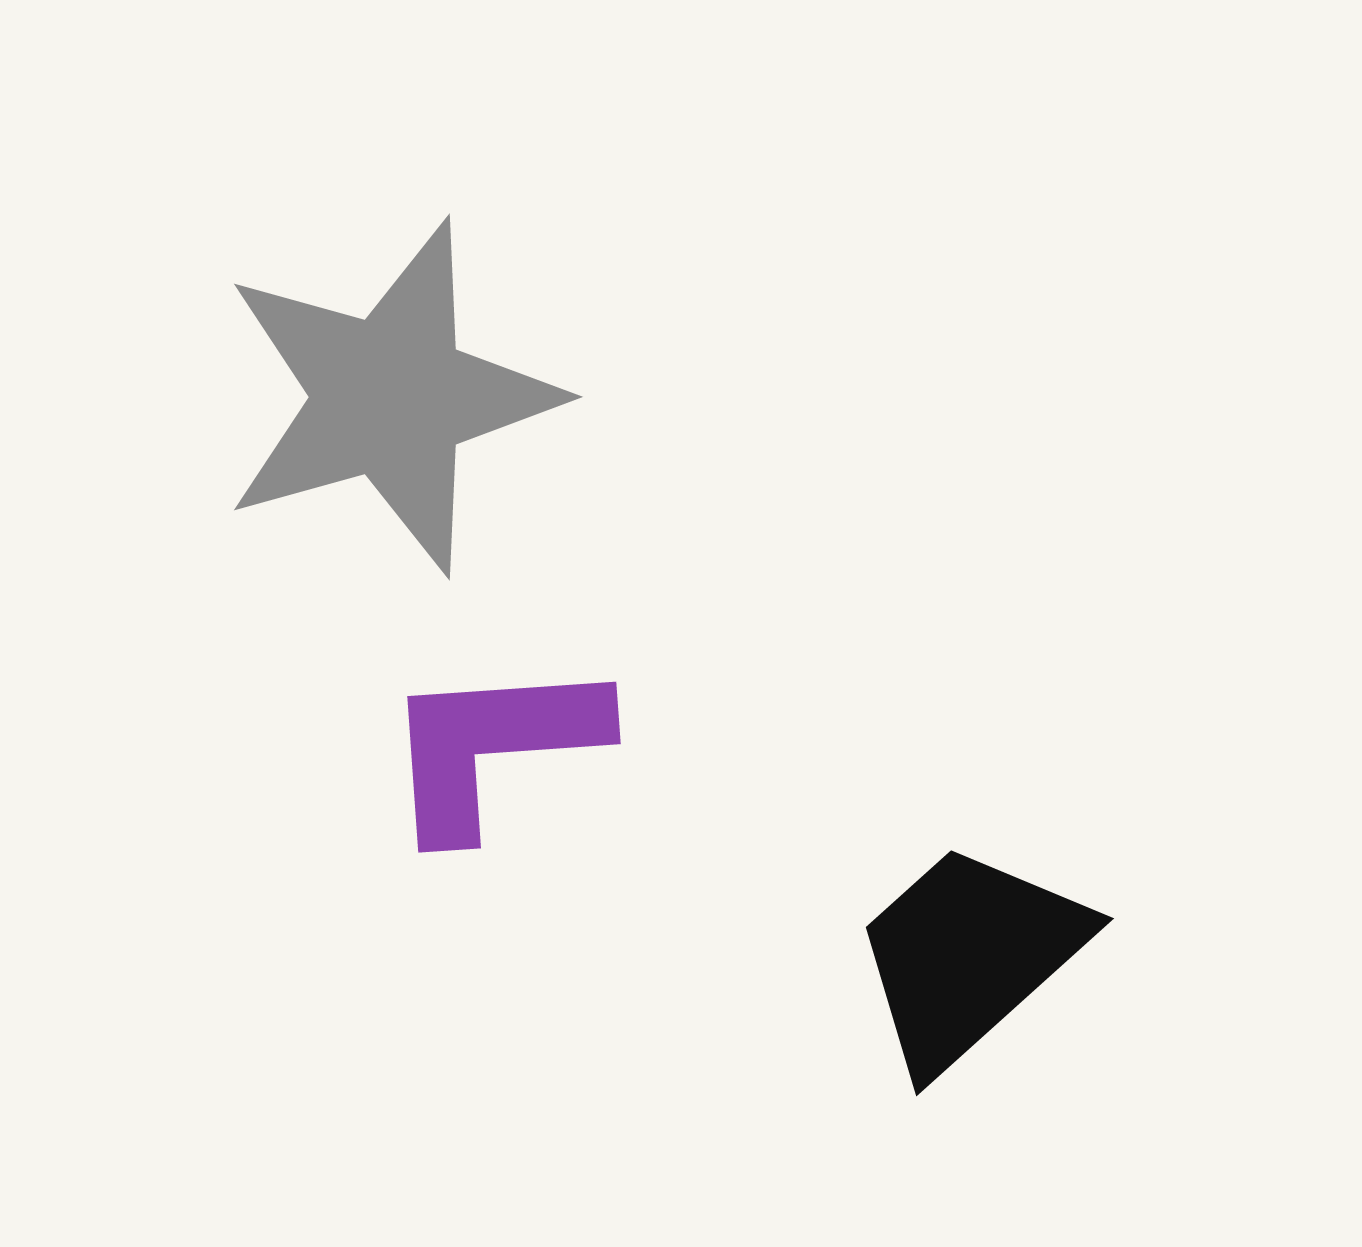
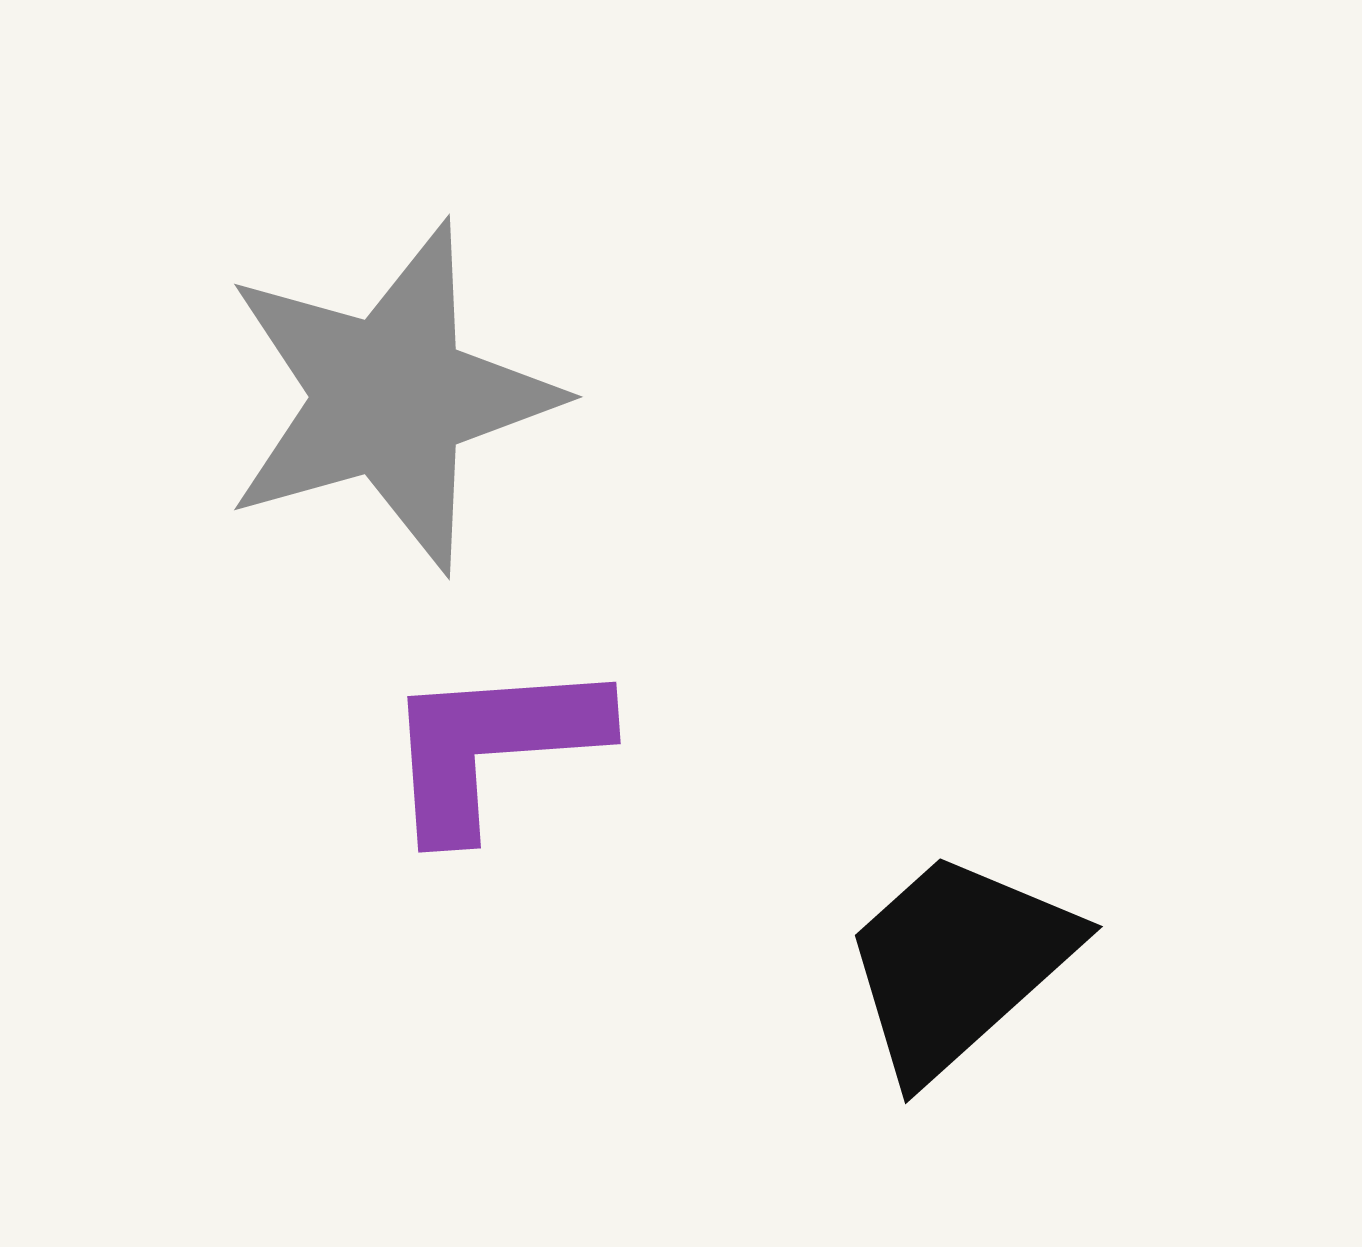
black trapezoid: moved 11 px left, 8 px down
